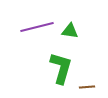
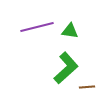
green L-shape: moved 5 px right; rotated 32 degrees clockwise
